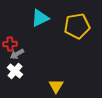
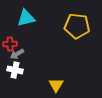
cyan triangle: moved 14 px left; rotated 12 degrees clockwise
yellow pentagon: rotated 15 degrees clockwise
white cross: moved 1 px up; rotated 28 degrees counterclockwise
yellow triangle: moved 1 px up
